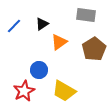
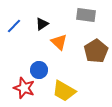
orange triangle: rotated 42 degrees counterclockwise
brown pentagon: moved 2 px right, 2 px down
red star: moved 3 px up; rotated 25 degrees counterclockwise
